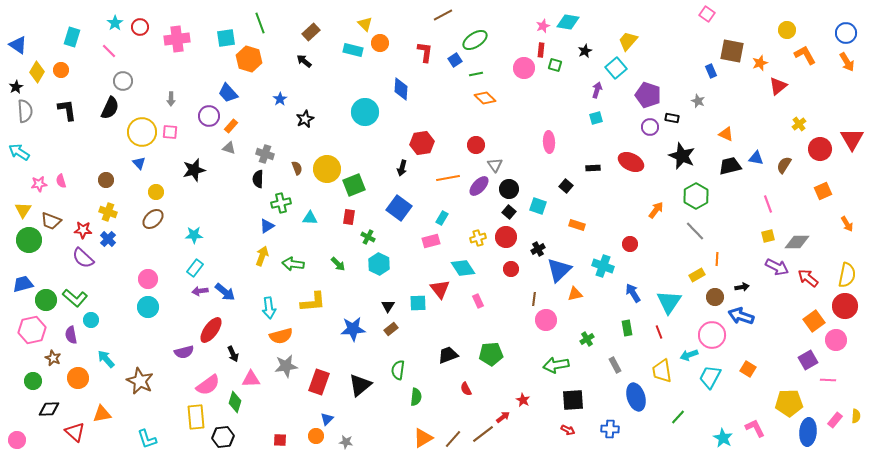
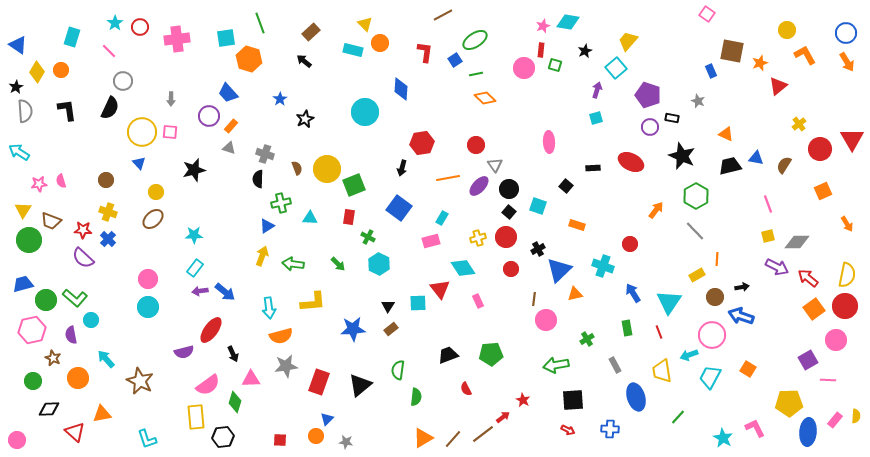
orange square at (814, 321): moved 12 px up
